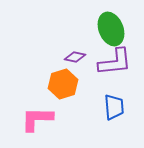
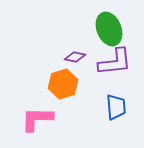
green ellipse: moved 2 px left
blue trapezoid: moved 2 px right
